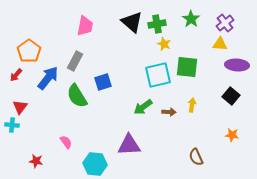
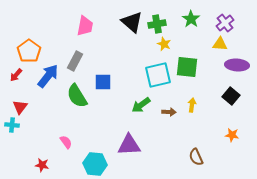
blue arrow: moved 2 px up
blue square: rotated 18 degrees clockwise
green arrow: moved 2 px left, 2 px up
red star: moved 6 px right, 4 px down
